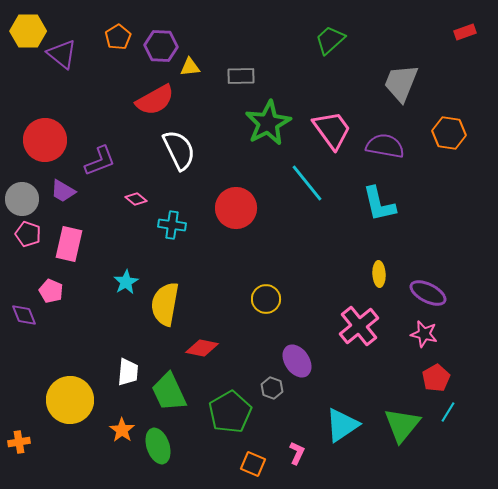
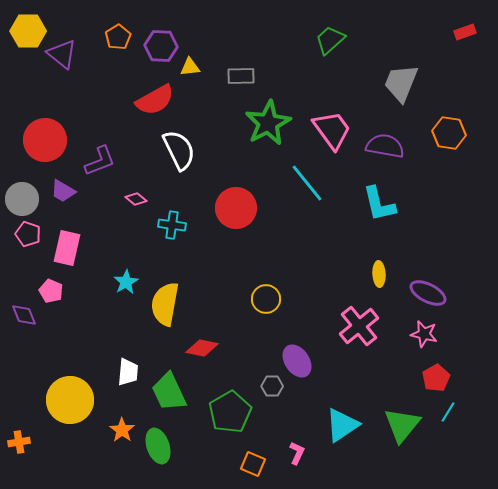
pink rectangle at (69, 244): moved 2 px left, 4 px down
gray hexagon at (272, 388): moved 2 px up; rotated 20 degrees counterclockwise
